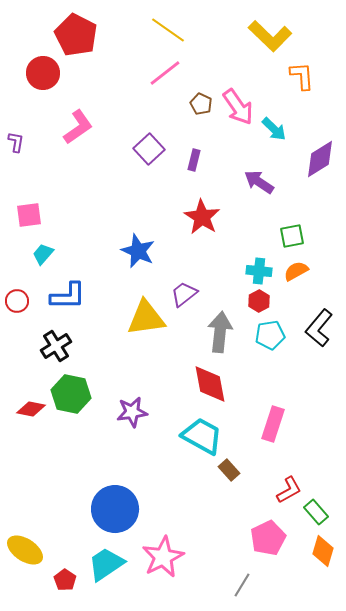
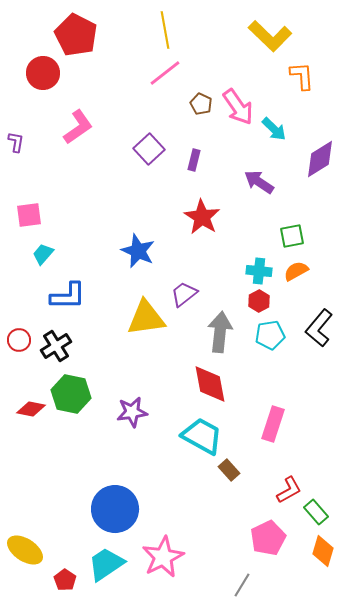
yellow line at (168, 30): moved 3 px left; rotated 45 degrees clockwise
red circle at (17, 301): moved 2 px right, 39 px down
